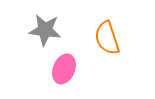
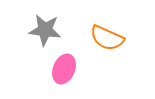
orange semicircle: rotated 48 degrees counterclockwise
